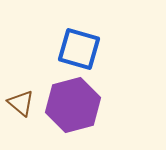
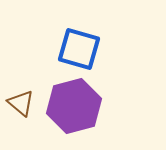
purple hexagon: moved 1 px right, 1 px down
